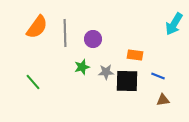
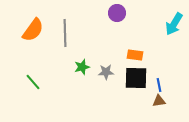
orange semicircle: moved 4 px left, 3 px down
purple circle: moved 24 px right, 26 px up
blue line: moved 1 px right, 9 px down; rotated 56 degrees clockwise
black square: moved 9 px right, 3 px up
brown triangle: moved 4 px left, 1 px down
